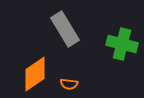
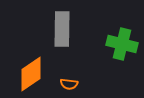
gray rectangle: moved 3 px left; rotated 32 degrees clockwise
orange diamond: moved 4 px left
